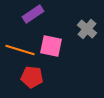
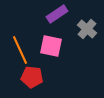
purple rectangle: moved 24 px right
orange line: rotated 48 degrees clockwise
